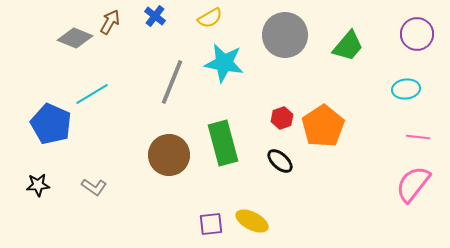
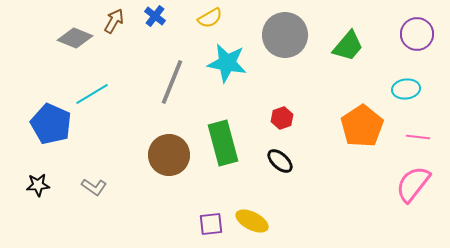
brown arrow: moved 4 px right, 1 px up
cyan star: moved 3 px right
orange pentagon: moved 39 px right
